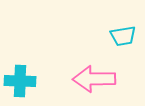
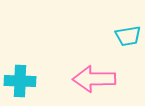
cyan trapezoid: moved 5 px right
